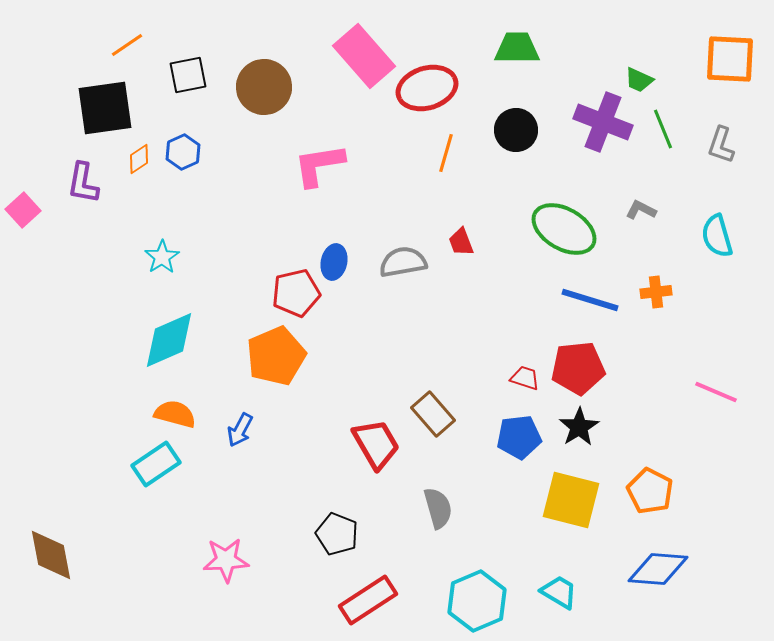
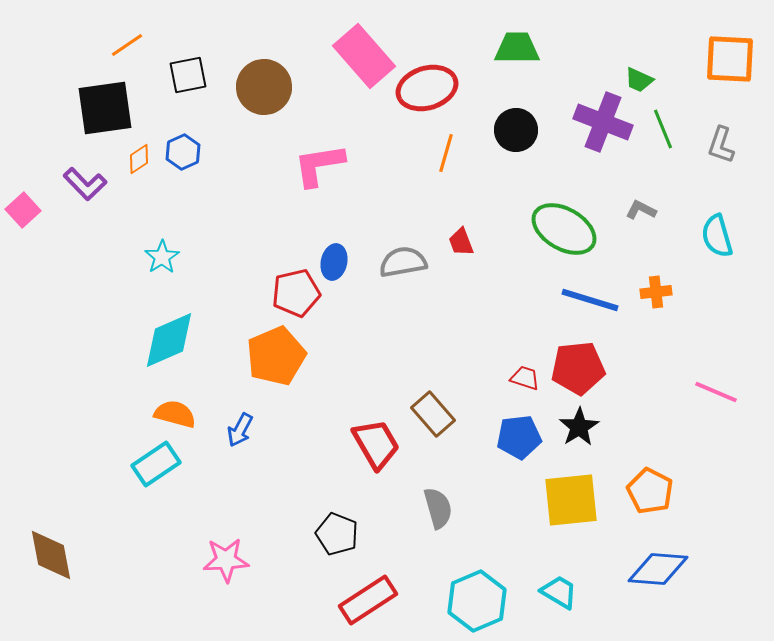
purple L-shape at (83, 183): moved 2 px right, 1 px down; rotated 54 degrees counterclockwise
yellow square at (571, 500): rotated 20 degrees counterclockwise
